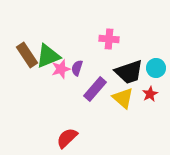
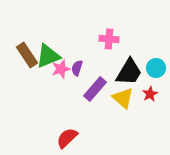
black trapezoid: rotated 40 degrees counterclockwise
